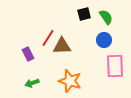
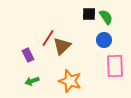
black square: moved 5 px right; rotated 16 degrees clockwise
brown triangle: rotated 42 degrees counterclockwise
purple rectangle: moved 1 px down
green arrow: moved 2 px up
